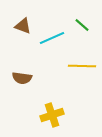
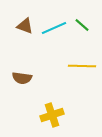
brown triangle: moved 2 px right
cyan line: moved 2 px right, 10 px up
